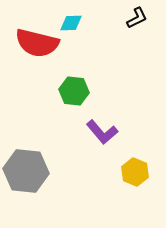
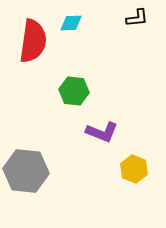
black L-shape: rotated 20 degrees clockwise
red semicircle: moved 4 px left, 2 px up; rotated 96 degrees counterclockwise
purple L-shape: rotated 28 degrees counterclockwise
yellow hexagon: moved 1 px left, 3 px up
